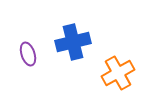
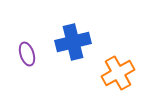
purple ellipse: moved 1 px left
